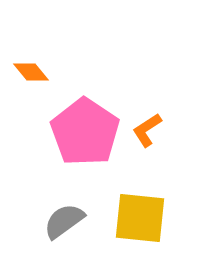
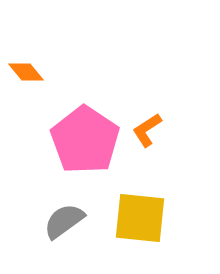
orange diamond: moved 5 px left
pink pentagon: moved 8 px down
